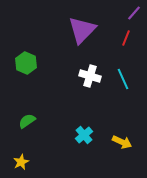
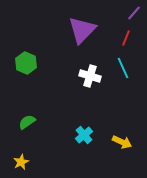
cyan line: moved 11 px up
green semicircle: moved 1 px down
